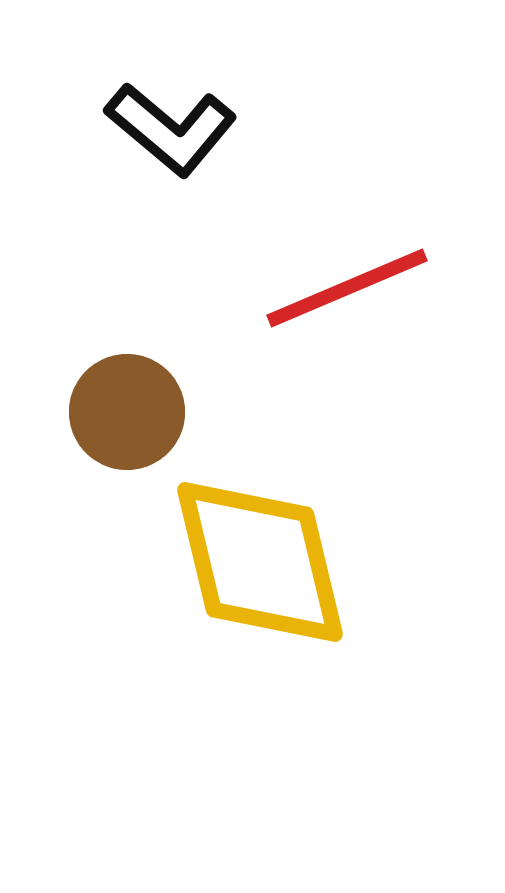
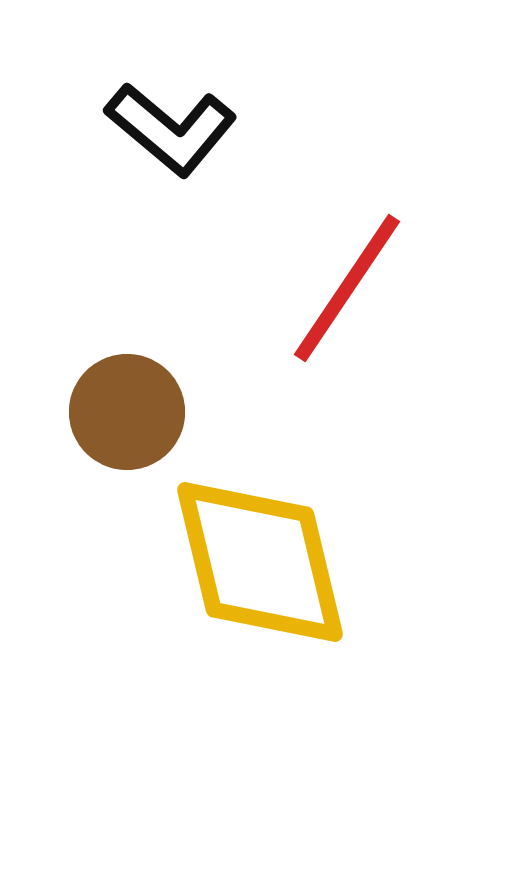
red line: rotated 33 degrees counterclockwise
